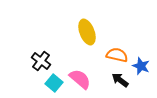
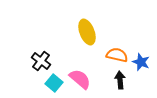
blue star: moved 4 px up
black arrow: rotated 48 degrees clockwise
